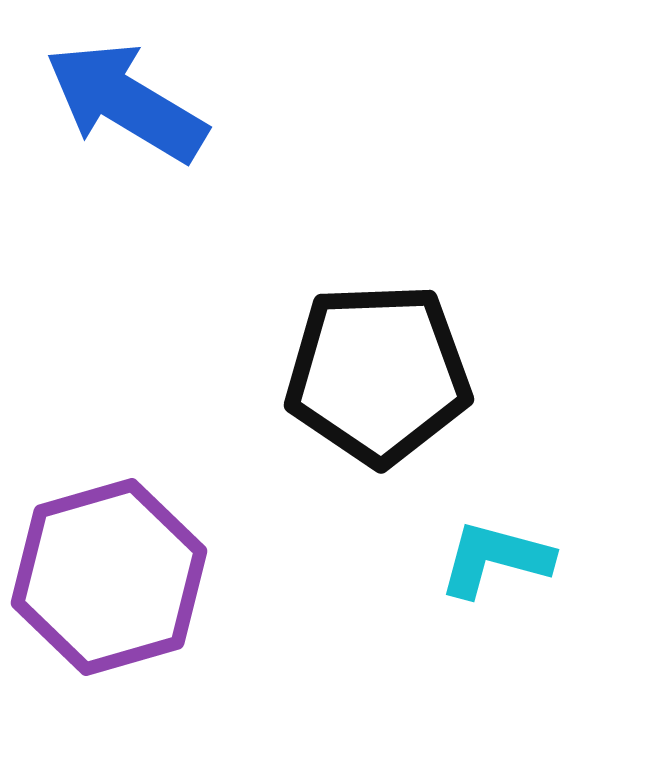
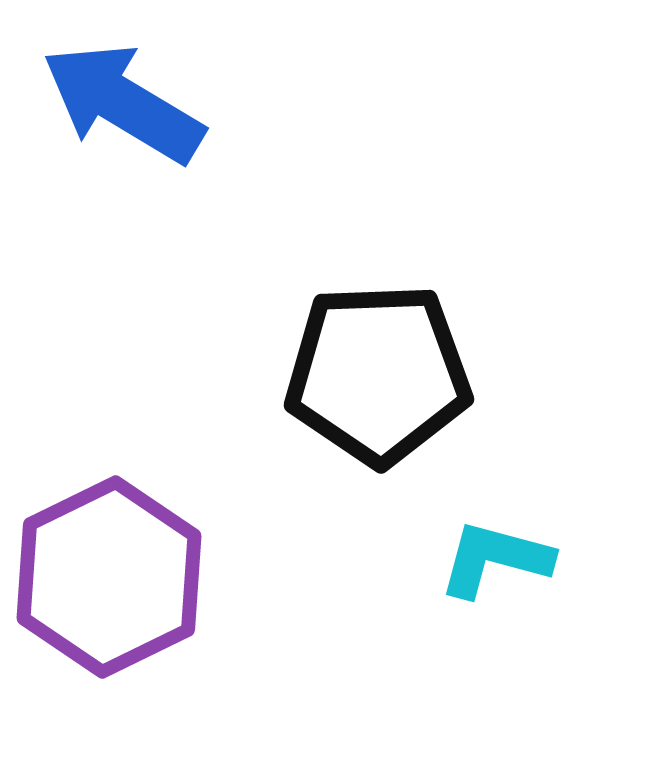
blue arrow: moved 3 px left, 1 px down
purple hexagon: rotated 10 degrees counterclockwise
